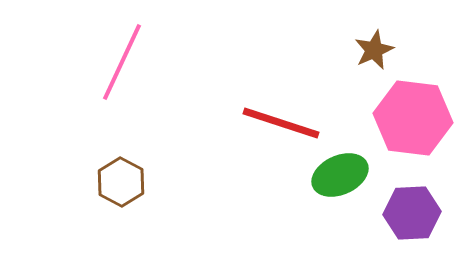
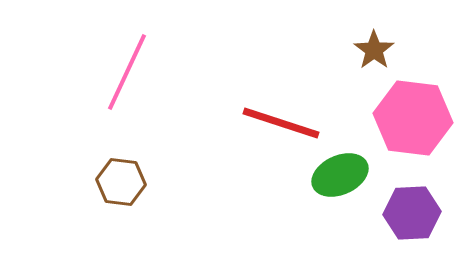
brown star: rotated 12 degrees counterclockwise
pink line: moved 5 px right, 10 px down
brown hexagon: rotated 21 degrees counterclockwise
